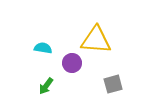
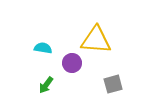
green arrow: moved 1 px up
